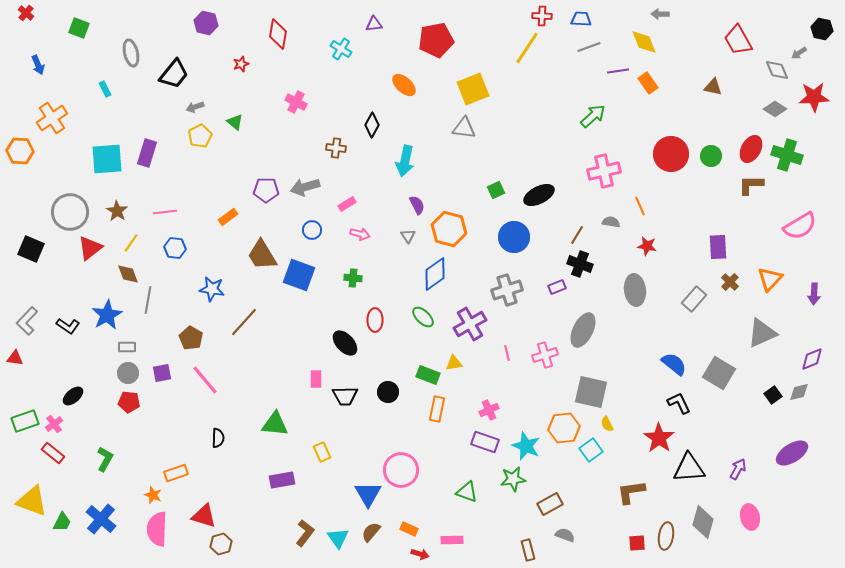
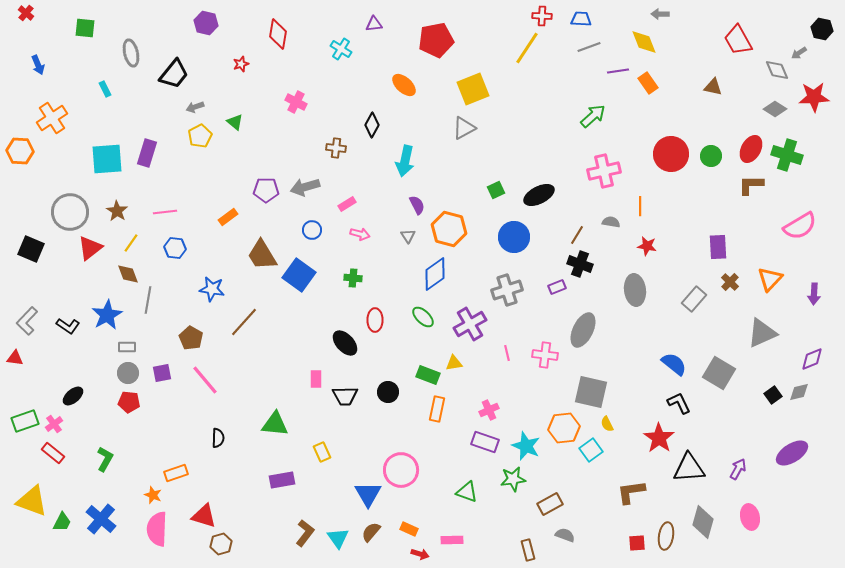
green square at (79, 28): moved 6 px right; rotated 15 degrees counterclockwise
gray triangle at (464, 128): rotated 35 degrees counterclockwise
orange line at (640, 206): rotated 24 degrees clockwise
blue square at (299, 275): rotated 16 degrees clockwise
pink cross at (545, 355): rotated 25 degrees clockwise
